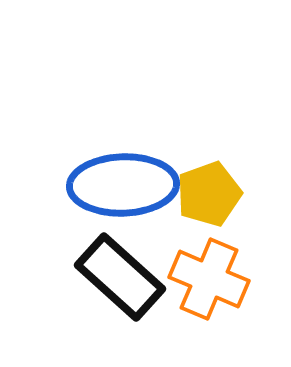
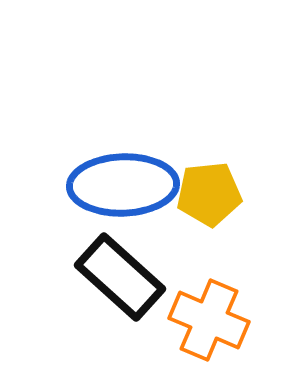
yellow pentagon: rotated 14 degrees clockwise
orange cross: moved 41 px down
